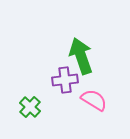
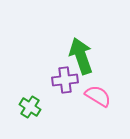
pink semicircle: moved 4 px right, 4 px up
green cross: rotated 10 degrees counterclockwise
